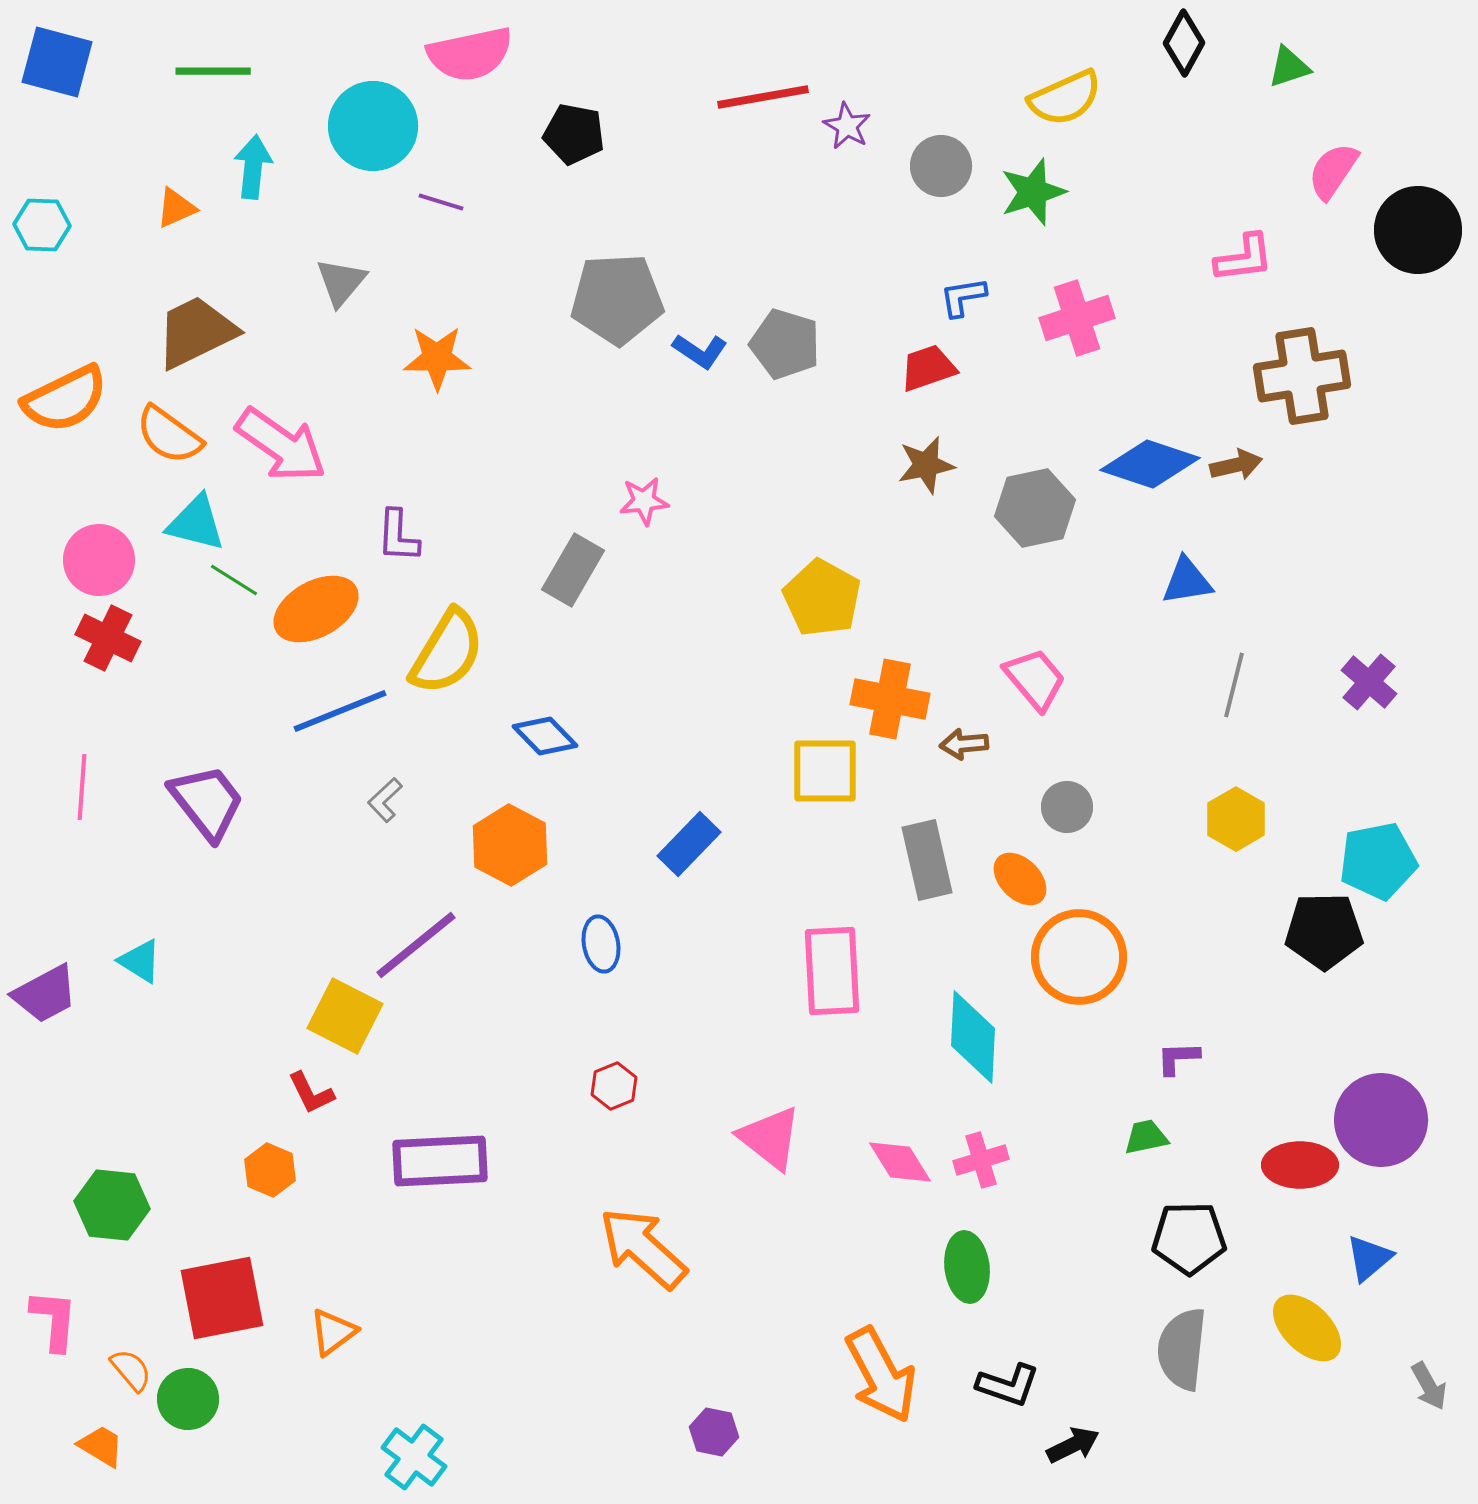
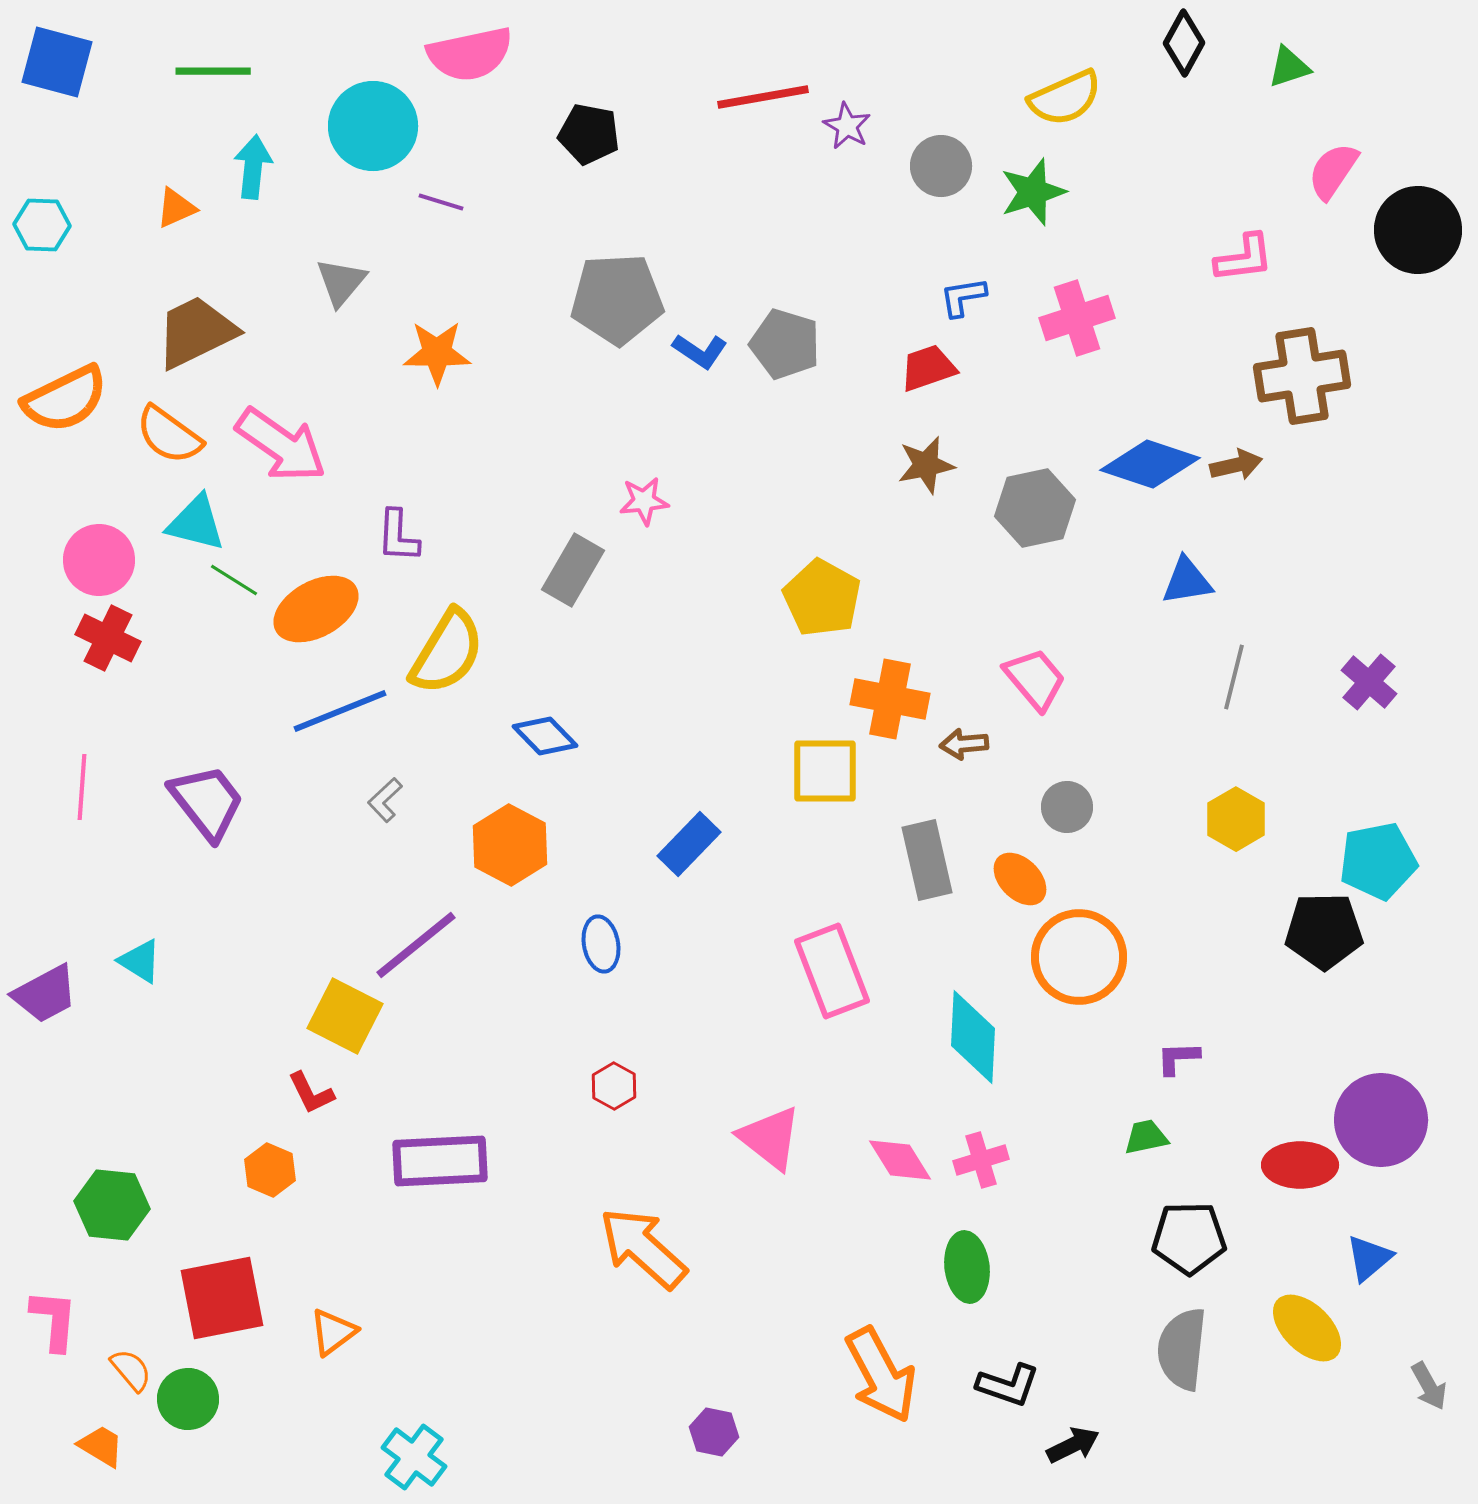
black pentagon at (574, 134): moved 15 px right
orange star at (437, 358): moved 5 px up
gray line at (1234, 685): moved 8 px up
pink rectangle at (832, 971): rotated 18 degrees counterclockwise
red hexagon at (614, 1086): rotated 9 degrees counterclockwise
pink diamond at (900, 1162): moved 2 px up
